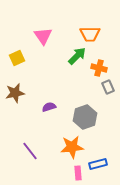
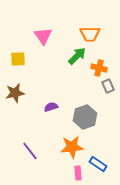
yellow square: moved 1 px right, 1 px down; rotated 21 degrees clockwise
gray rectangle: moved 1 px up
purple semicircle: moved 2 px right
blue rectangle: rotated 48 degrees clockwise
